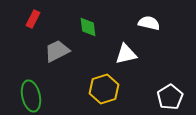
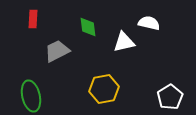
red rectangle: rotated 24 degrees counterclockwise
white triangle: moved 2 px left, 12 px up
yellow hexagon: rotated 8 degrees clockwise
